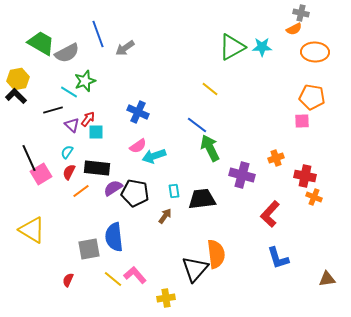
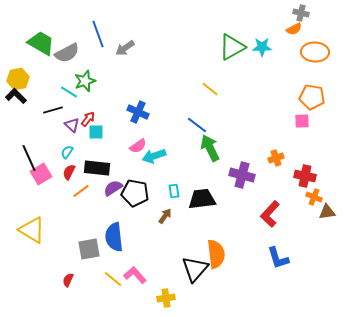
brown triangle at (327, 279): moved 67 px up
